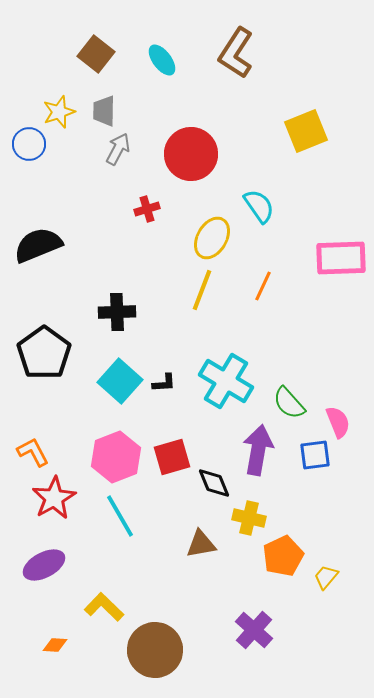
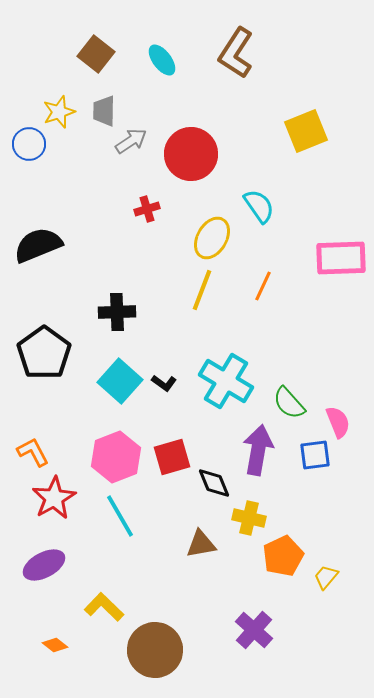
gray arrow: moved 13 px right, 8 px up; rotated 28 degrees clockwise
black L-shape: rotated 40 degrees clockwise
orange diamond: rotated 35 degrees clockwise
